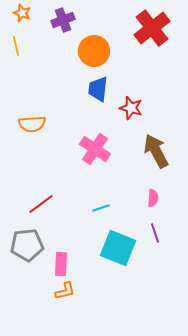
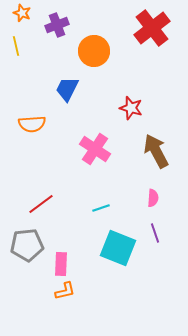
purple cross: moved 6 px left, 5 px down
blue trapezoid: moved 31 px left; rotated 20 degrees clockwise
